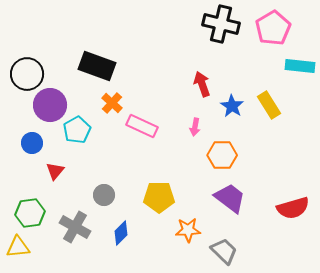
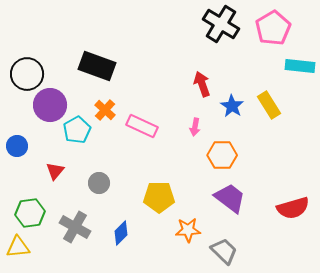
black cross: rotated 18 degrees clockwise
orange cross: moved 7 px left, 7 px down
blue circle: moved 15 px left, 3 px down
gray circle: moved 5 px left, 12 px up
